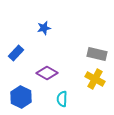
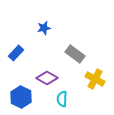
gray rectangle: moved 22 px left; rotated 24 degrees clockwise
purple diamond: moved 5 px down
